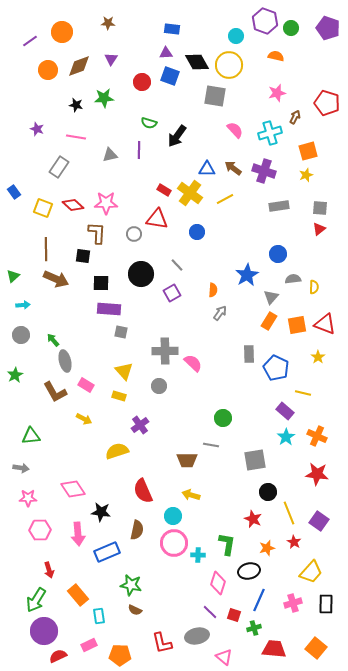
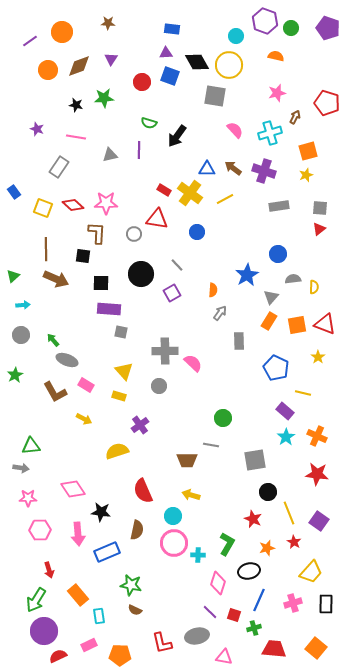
gray rectangle at (249, 354): moved 10 px left, 13 px up
gray ellipse at (65, 361): moved 2 px right, 1 px up; rotated 55 degrees counterclockwise
green triangle at (31, 436): moved 10 px down
green L-shape at (227, 544): rotated 20 degrees clockwise
pink triangle at (224, 657): rotated 30 degrees counterclockwise
